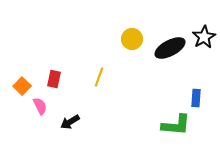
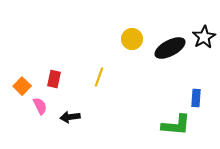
black arrow: moved 5 px up; rotated 24 degrees clockwise
